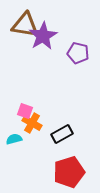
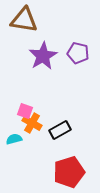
brown triangle: moved 1 px left, 5 px up
purple star: moved 20 px down
black rectangle: moved 2 px left, 4 px up
